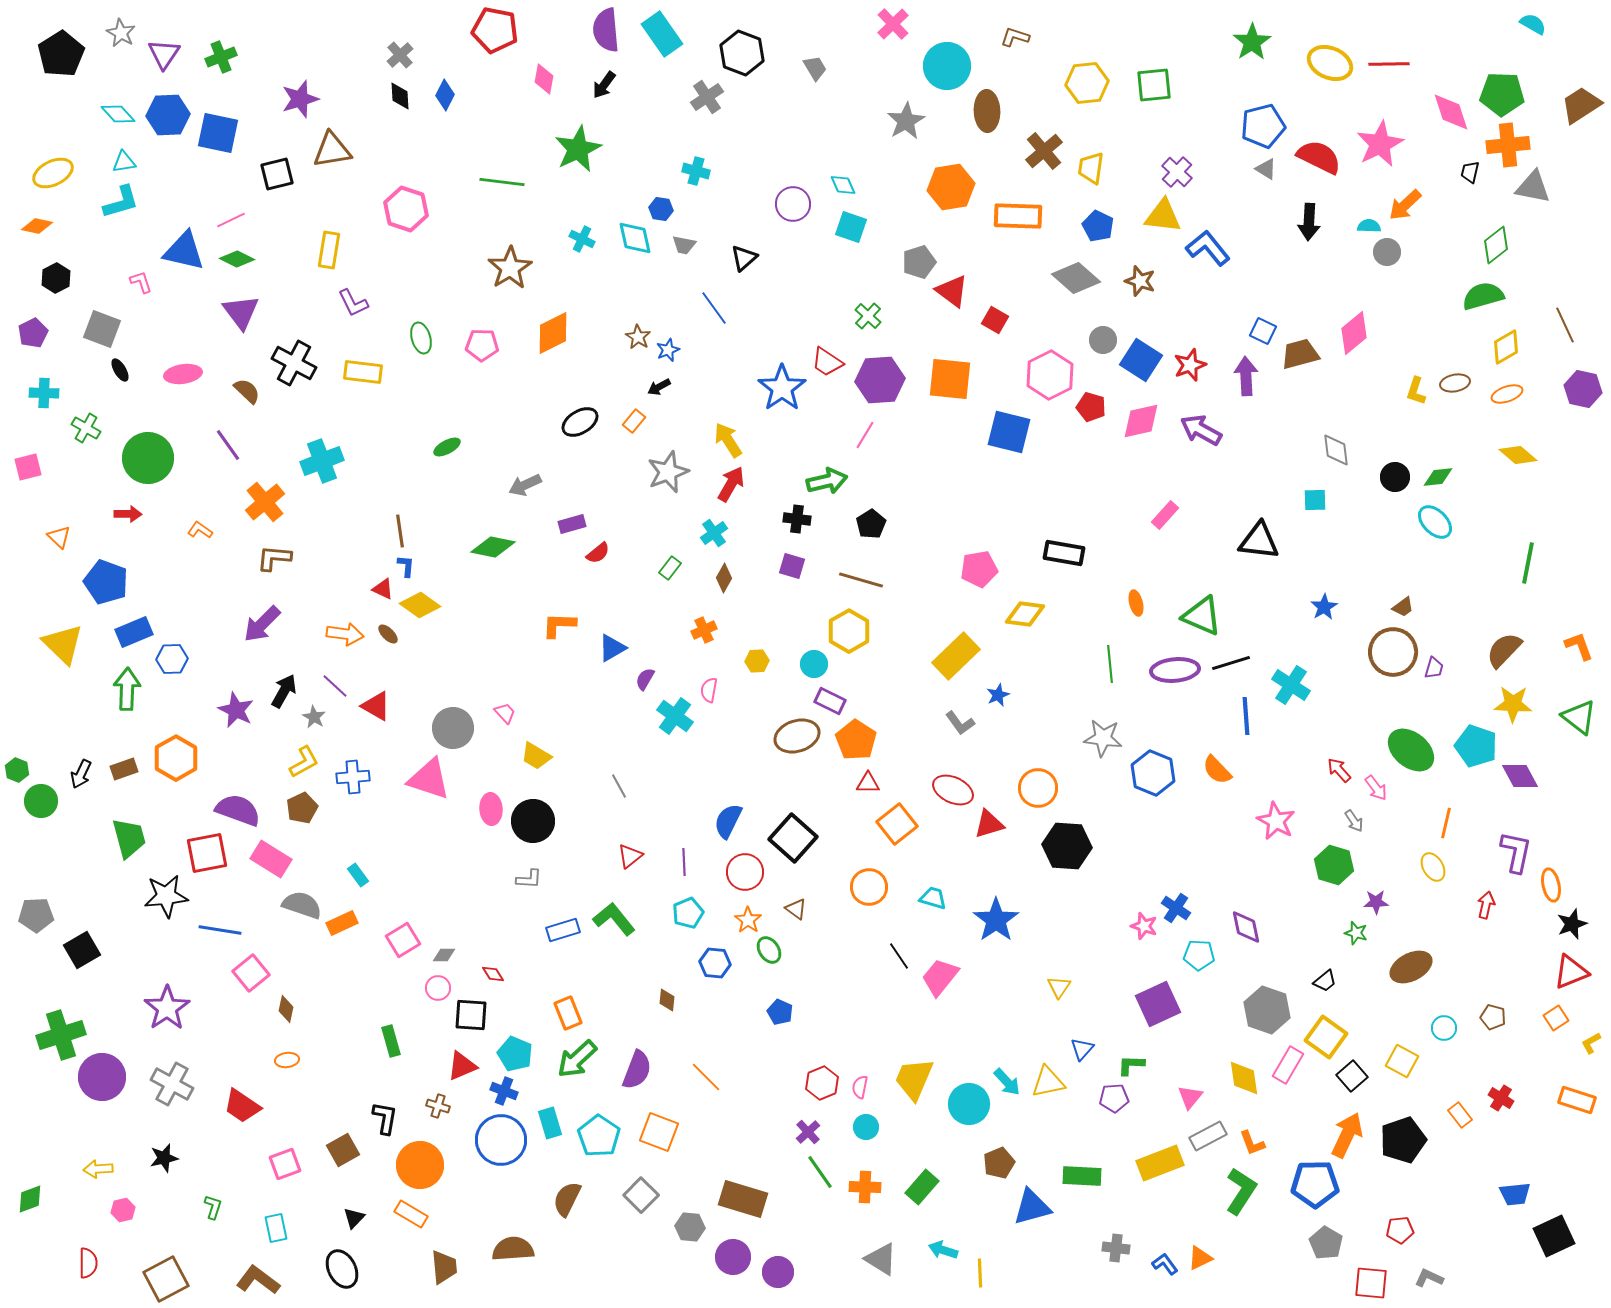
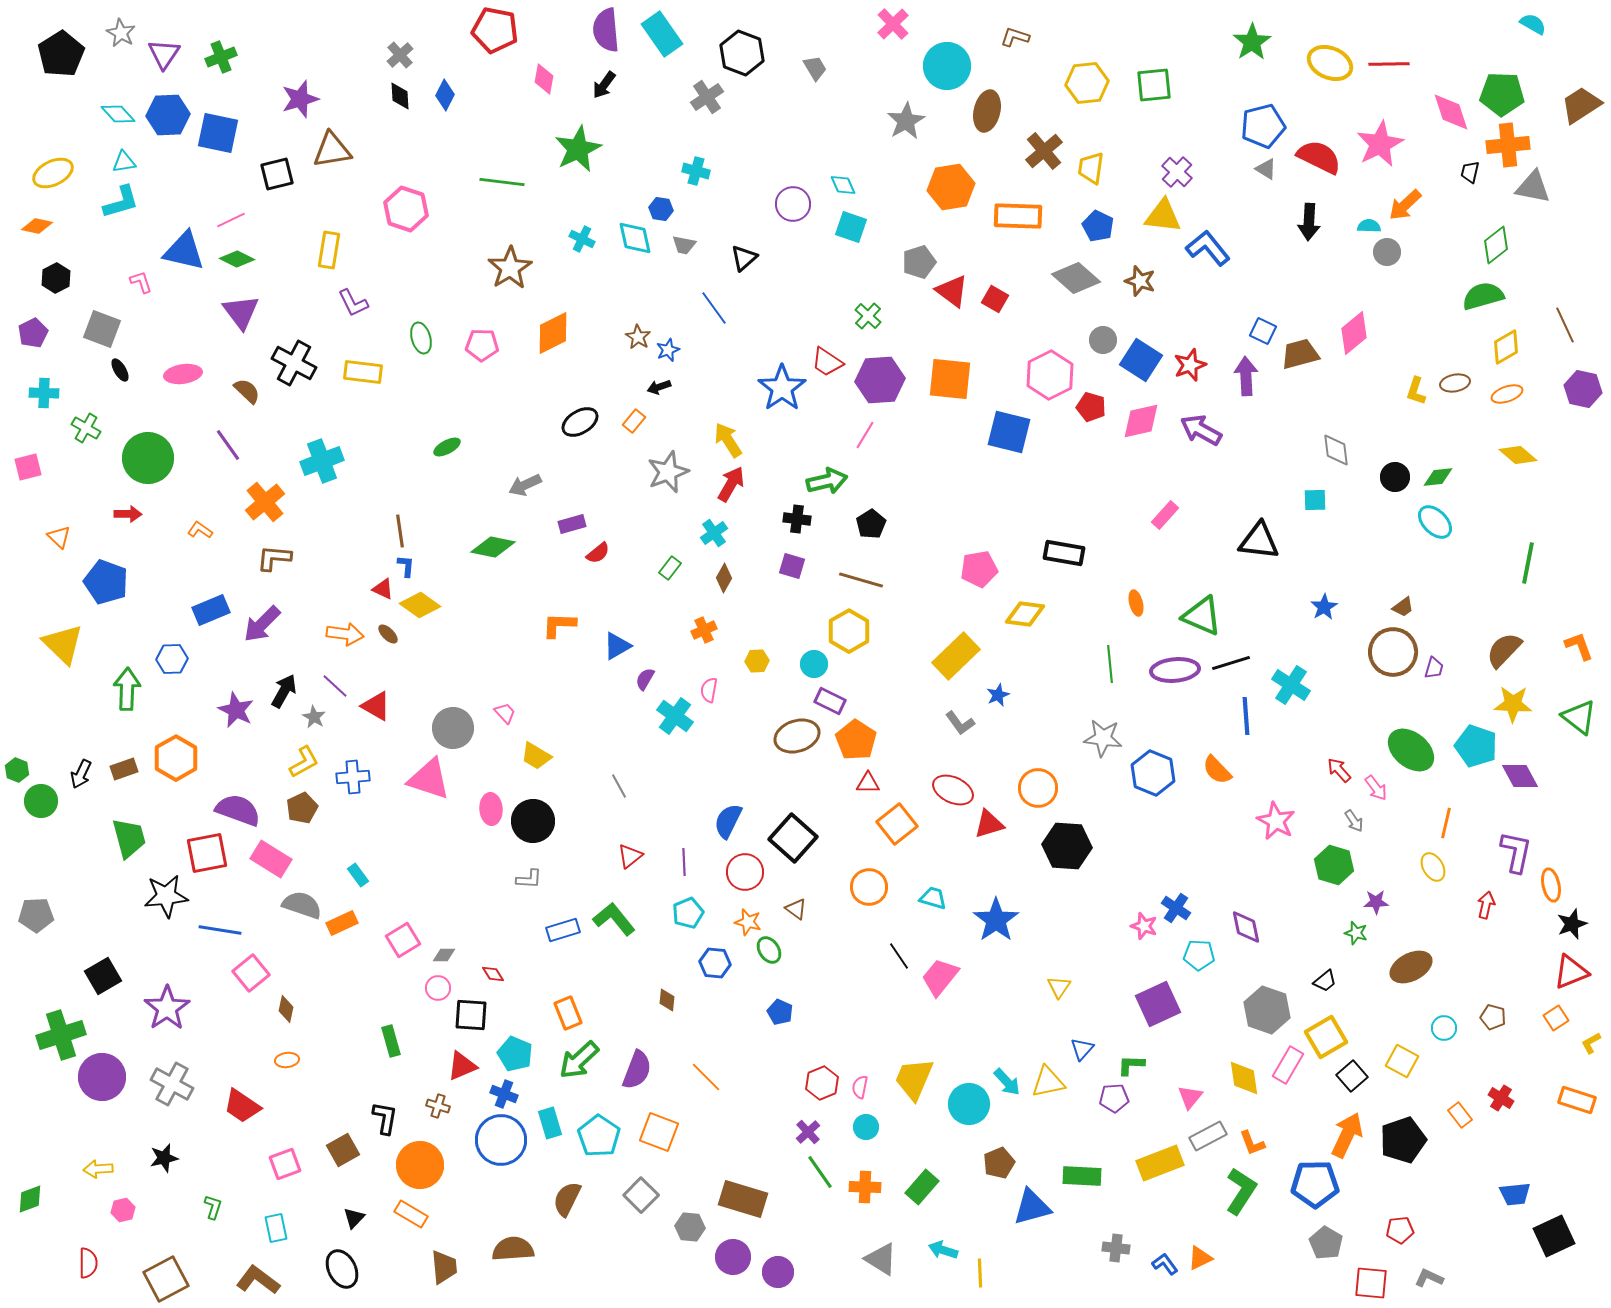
brown ellipse at (987, 111): rotated 15 degrees clockwise
red square at (995, 320): moved 21 px up
black arrow at (659, 387): rotated 10 degrees clockwise
blue rectangle at (134, 632): moved 77 px right, 22 px up
blue triangle at (612, 648): moved 5 px right, 2 px up
orange star at (748, 920): moved 2 px down; rotated 20 degrees counterclockwise
black square at (82, 950): moved 21 px right, 26 px down
yellow square at (1326, 1037): rotated 24 degrees clockwise
green arrow at (577, 1059): moved 2 px right, 1 px down
blue cross at (504, 1091): moved 3 px down
